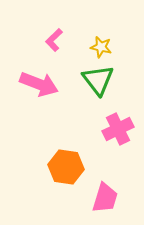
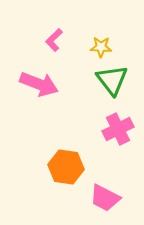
yellow star: rotated 10 degrees counterclockwise
green triangle: moved 14 px right
pink trapezoid: rotated 100 degrees clockwise
